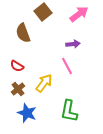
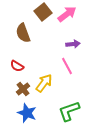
pink arrow: moved 12 px left
brown cross: moved 5 px right
green L-shape: rotated 60 degrees clockwise
